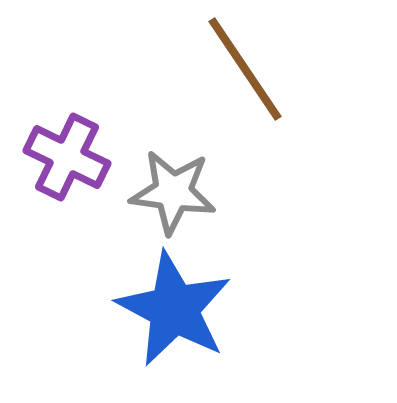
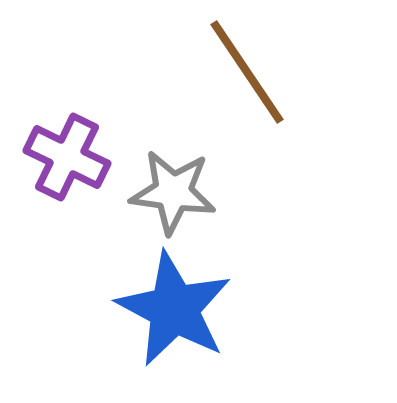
brown line: moved 2 px right, 3 px down
